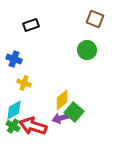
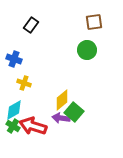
brown square: moved 1 px left, 3 px down; rotated 30 degrees counterclockwise
black rectangle: rotated 35 degrees counterclockwise
purple arrow: rotated 24 degrees clockwise
